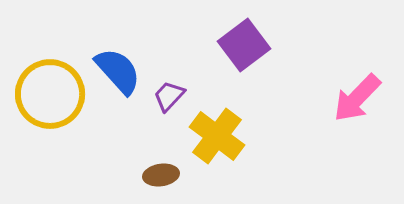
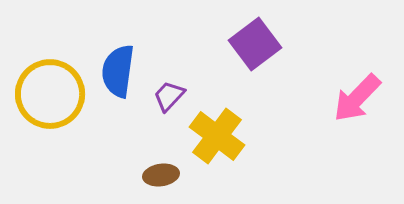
purple square: moved 11 px right, 1 px up
blue semicircle: rotated 130 degrees counterclockwise
